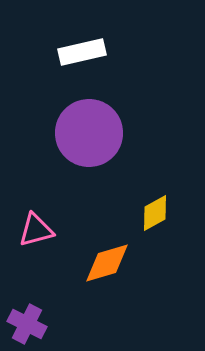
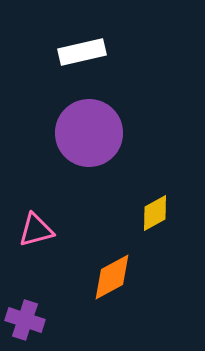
orange diamond: moved 5 px right, 14 px down; rotated 12 degrees counterclockwise
purple cross: moved 2 px left, 4 px up; rotated 9 degrees counterclockwise
